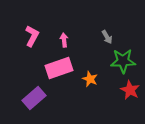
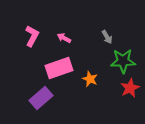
pink arrow: moved 2 px up; rotated 56 degrees counterclockwise
red star: moved 2 px up; rotated 18 degrees clockwise
purple rectangle: moved 7 px right
